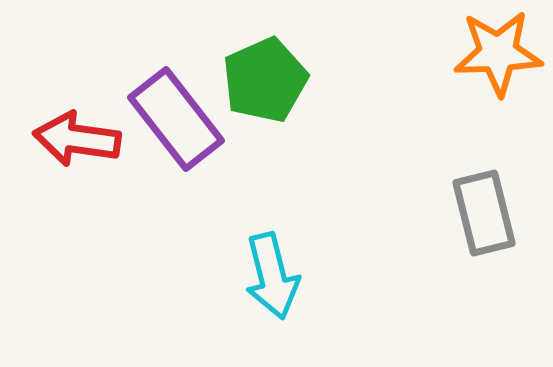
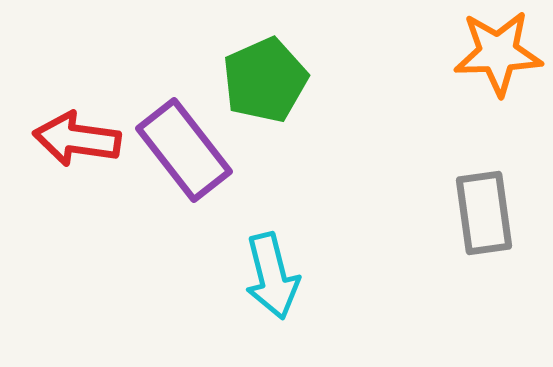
purple rectangle: moved 8 px right, 31 px down
gray rectangle: rotated 6 degrees clockwise
